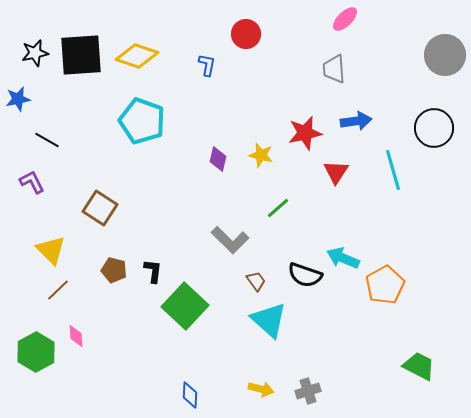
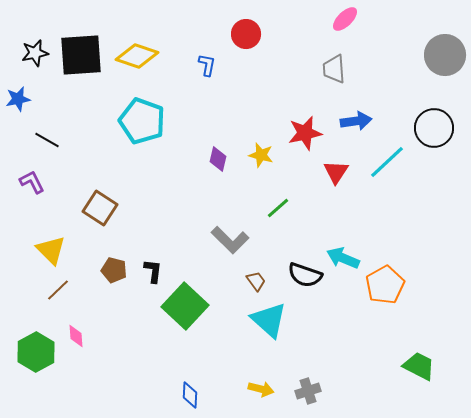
cyan line: moved 6 px left, 8 px up; rotated 63 degrees clockwise
